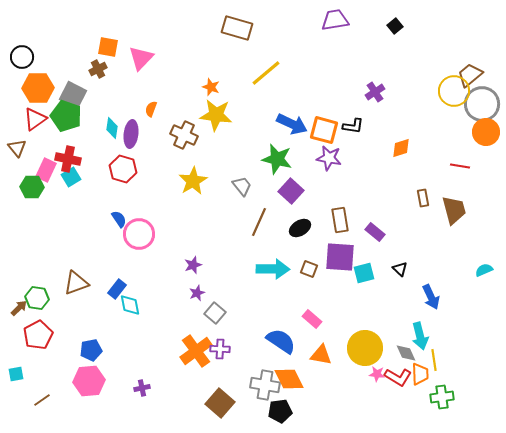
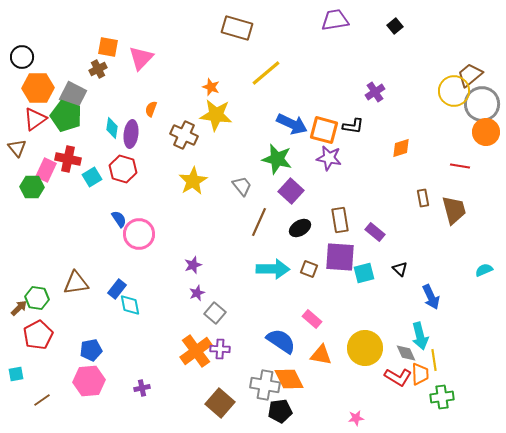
cyan square at (71, 177): moved 21 px right
brown triangle at (76, 283): rotated 12 degrees clockwise
pink star at (377, 374): moved 21 px left, 44 px down; rotated 14 degrees counterclockwise
